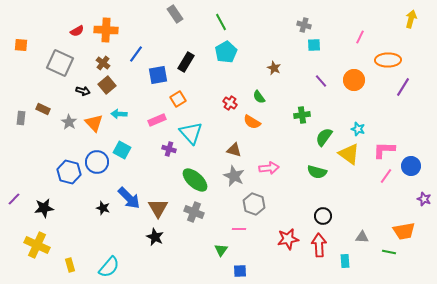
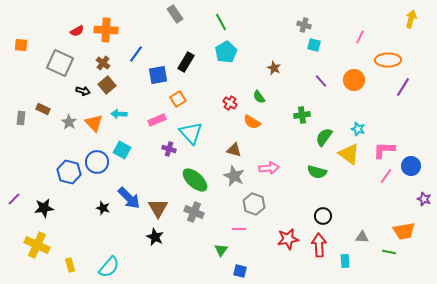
cyan square at (314, 45): rotated 16 degrees clockwise
blue square at (240, 271): rotated 16 degrees clockwise
